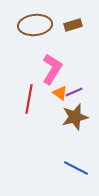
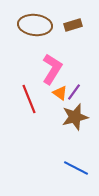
brown ellipse: rotated 12 degrees clockwise
purple line: rotated 30 degrees counterclockwise
red line: rotated 32 degrees counterclockwise
